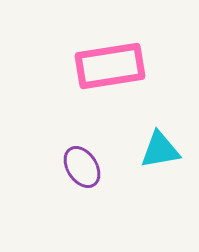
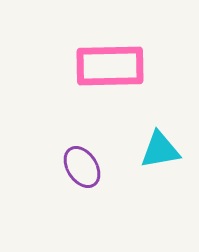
pink rectangle: rotated 8 degrees clockwise
